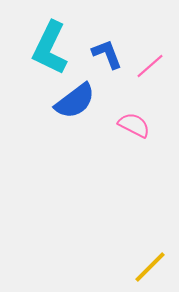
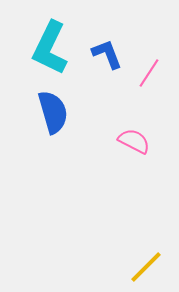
pink line: moved 1 px left, 7 px down; rotated 16 degrees counterclockwise
blue semicircle: moved 22 px left, 11 px down; rotated 69 degrees counterclockwise
pink semicircle: moved 16 px down
yellow line: moved 4 px left
